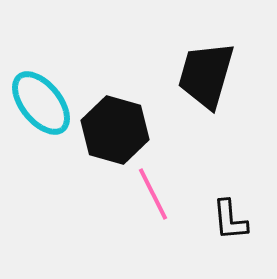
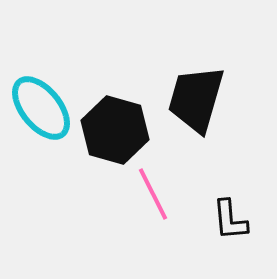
black trapezoid: moved 10 px left, 24 px down
cyan ellipse: moved 5 px down
